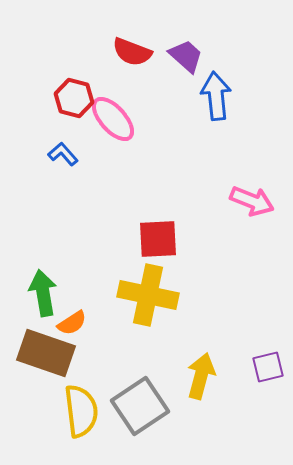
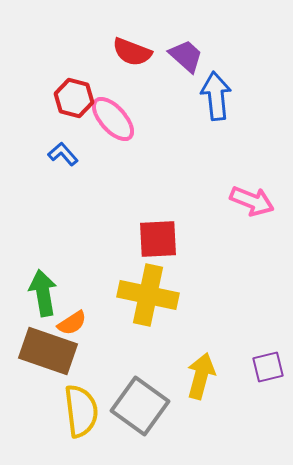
brown rectangle: moved 2 px right, 2 px up
gray square: rotated 20 degrees counterclockwise
